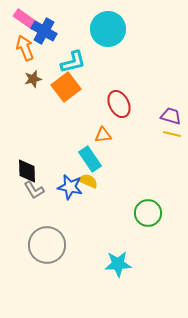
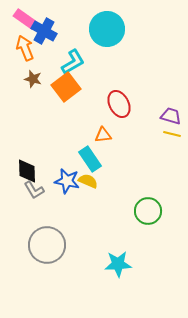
cyan circle: moved 1 px left
cyan L-shape: rotated 16 degrees counterclockwise
brown star: rotated 30 degrees clockwise
blue star: moved 3 px left, 6 px up
green circle: moved 2 px up
